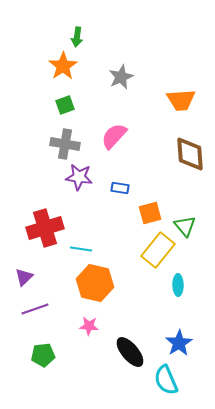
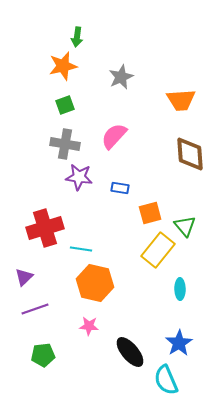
orange star: rotated 20 degrees clockwise
cyan ellipse: moved 2 px right, 4 px down
